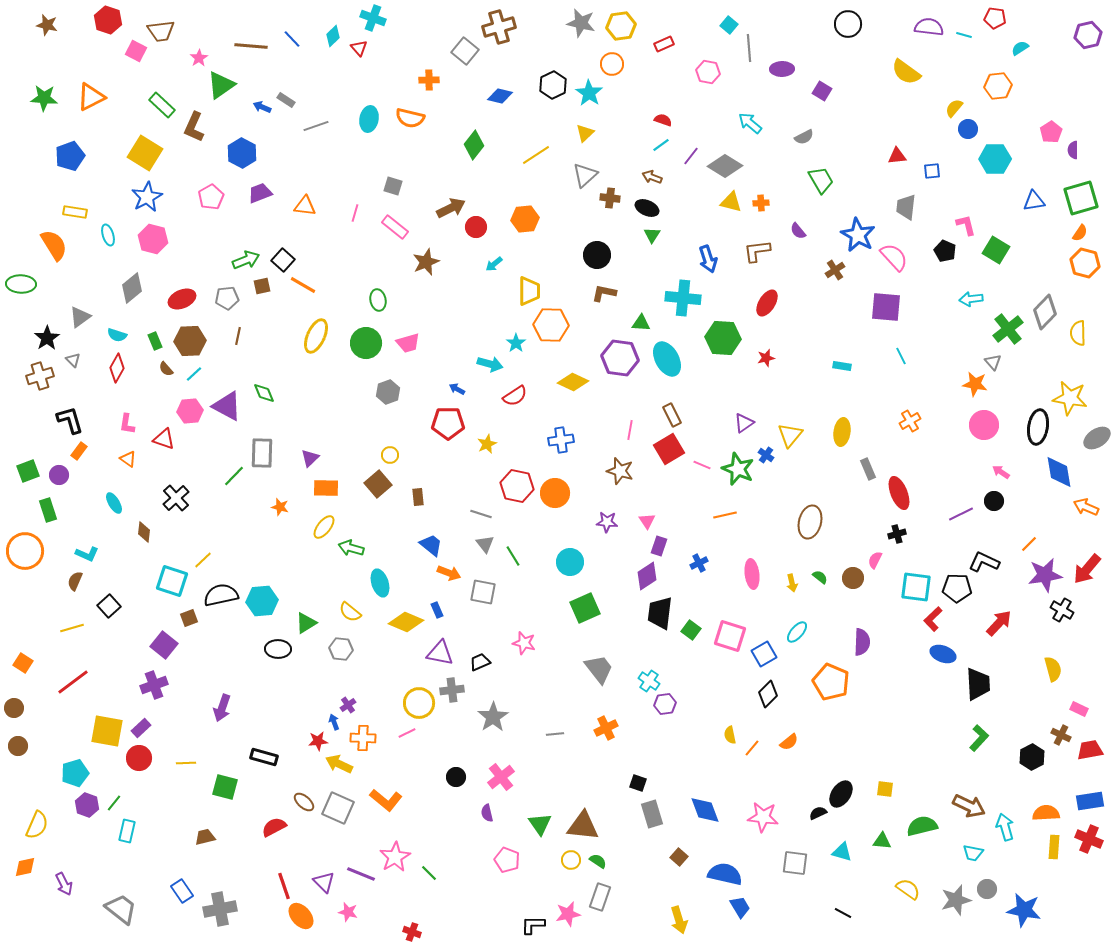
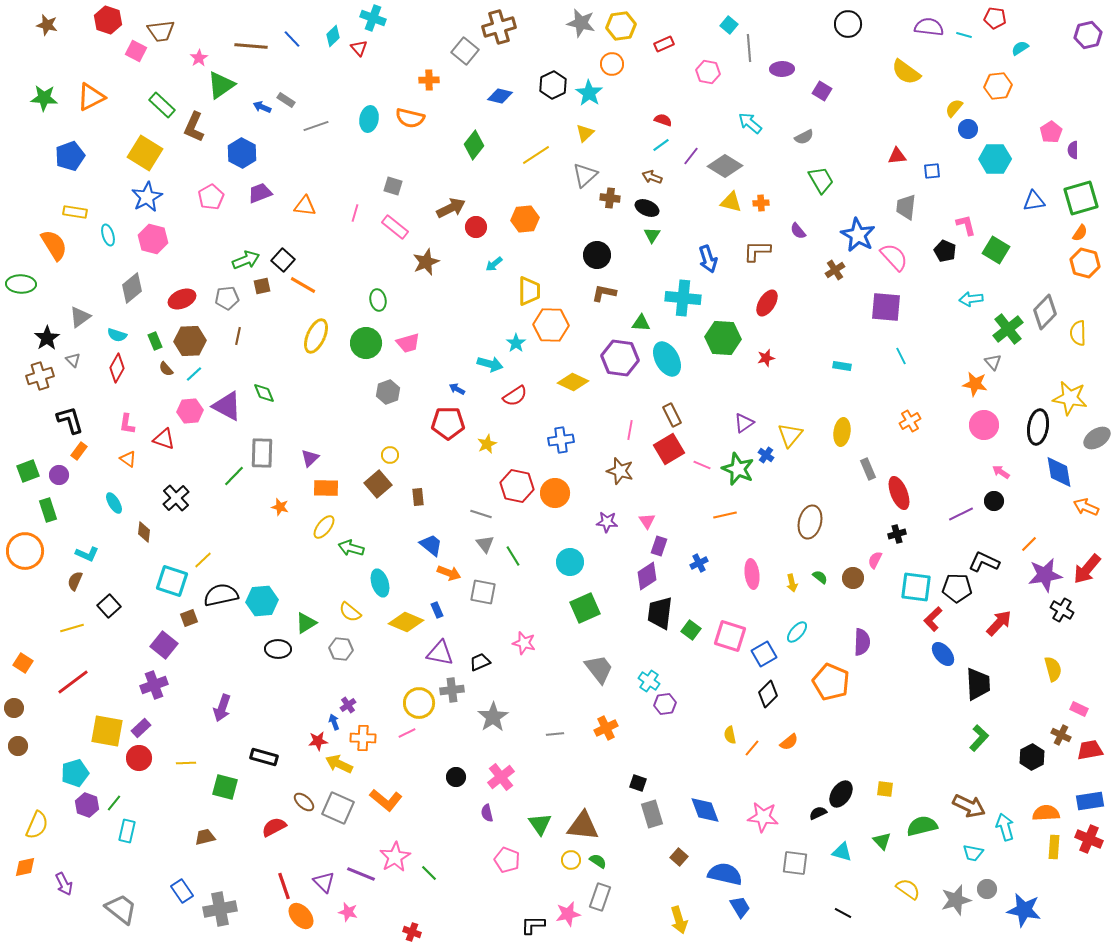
brown L-shape at (757, 251): rotated 8 degrees clockwise
blue ellipse at (943, 654): rotated 30 degrees clockwise
green triangle at (882, 841): rotated 42 degrees clockwise
